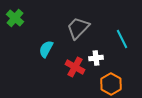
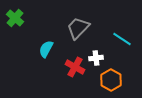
cyan line: rotated 30 degrees counterclockwise
orange hexagon: moved 4 px up
